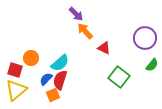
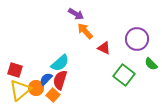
purple arrow: rotated 14 degrees counterclockwise
purple circle: moved 8 px left, 1 px down
orange circle: moved 5 px right, 30 px down
green semicircle: moved 1 px left, 1 px up; rotated 96 degrees clockwise
green square: moved 5 px right, 2 px up
yellow triangle: moved 4 px right
orange square: rotated 24 degrees counterclockwise
